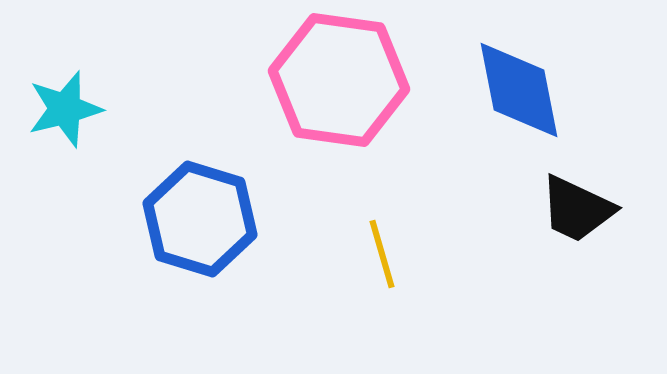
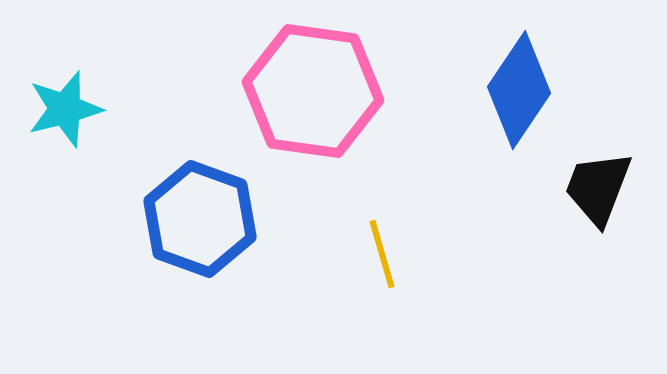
pink hexagon: moved 26 px left, 11 px down
blue diamond: rotated 45 degrees clockwise
black trapezoid: moved 21 px right, 21 px up; rotated 86 degrees clockwise
blue hexagon: rotated 3 degrees clockwise
